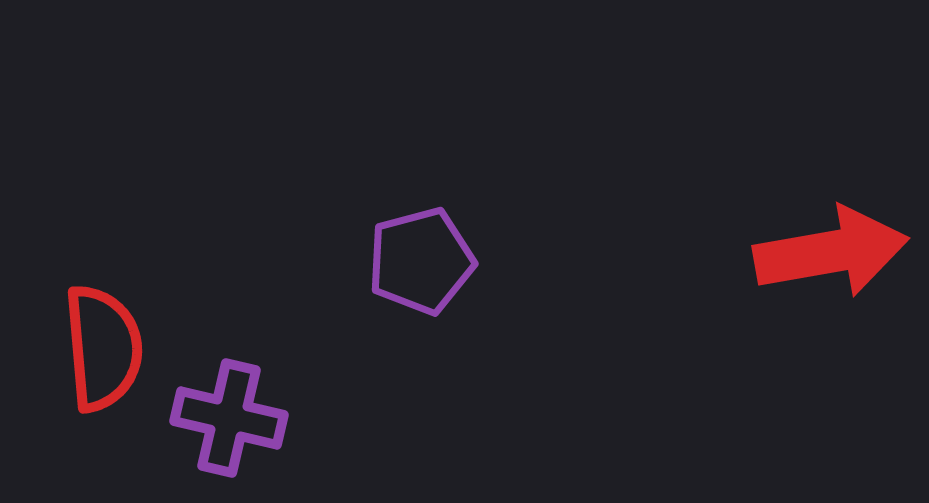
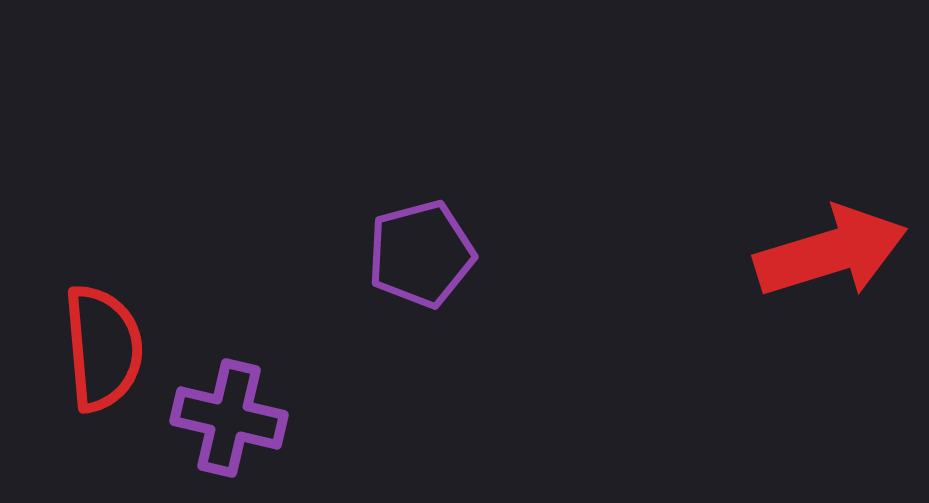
red arrow: rotated 7 degrees counterclockwise
purple pentagon: moved 7 px up
